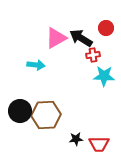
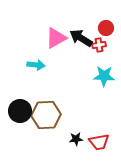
red cross: moved 6 px right, 10 px up
red trapezoid: moved 2 px up; rotated 10 degrees counterclockwise
